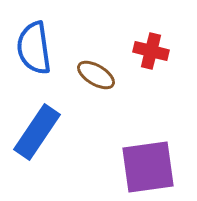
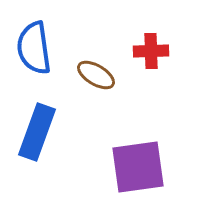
red cross: rotated 16 degrees counterclockwise
blue rectangle: rotated 14 degrees counterclockwise
purple square: moved 10 px left
